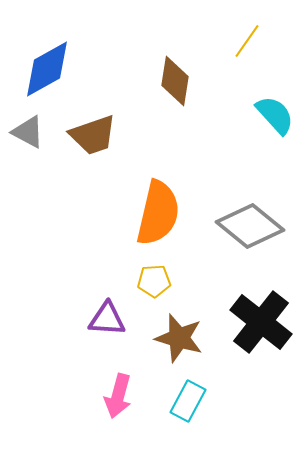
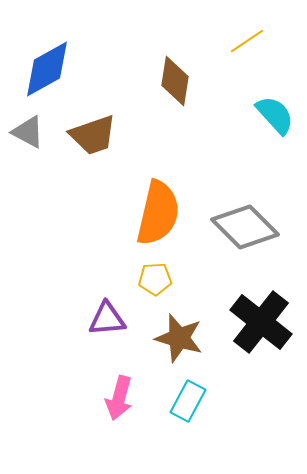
yellow line: rotated 21 degrees clockwise
gray diamond: moved 5 px left, 1 px down; rotated 6 degrees clockwise
yellow pentagon: moved 1 px right, 2 px up
purple triangle: rotated 9 degrees counterclockwise
pink arrow: moved 1 px right, 2 px down
